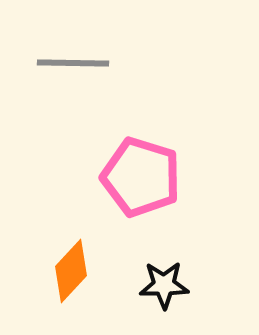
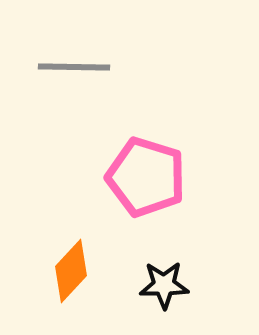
gray line: moved 1 px right, 4 px down
pink pentagon: moved 5 px right
